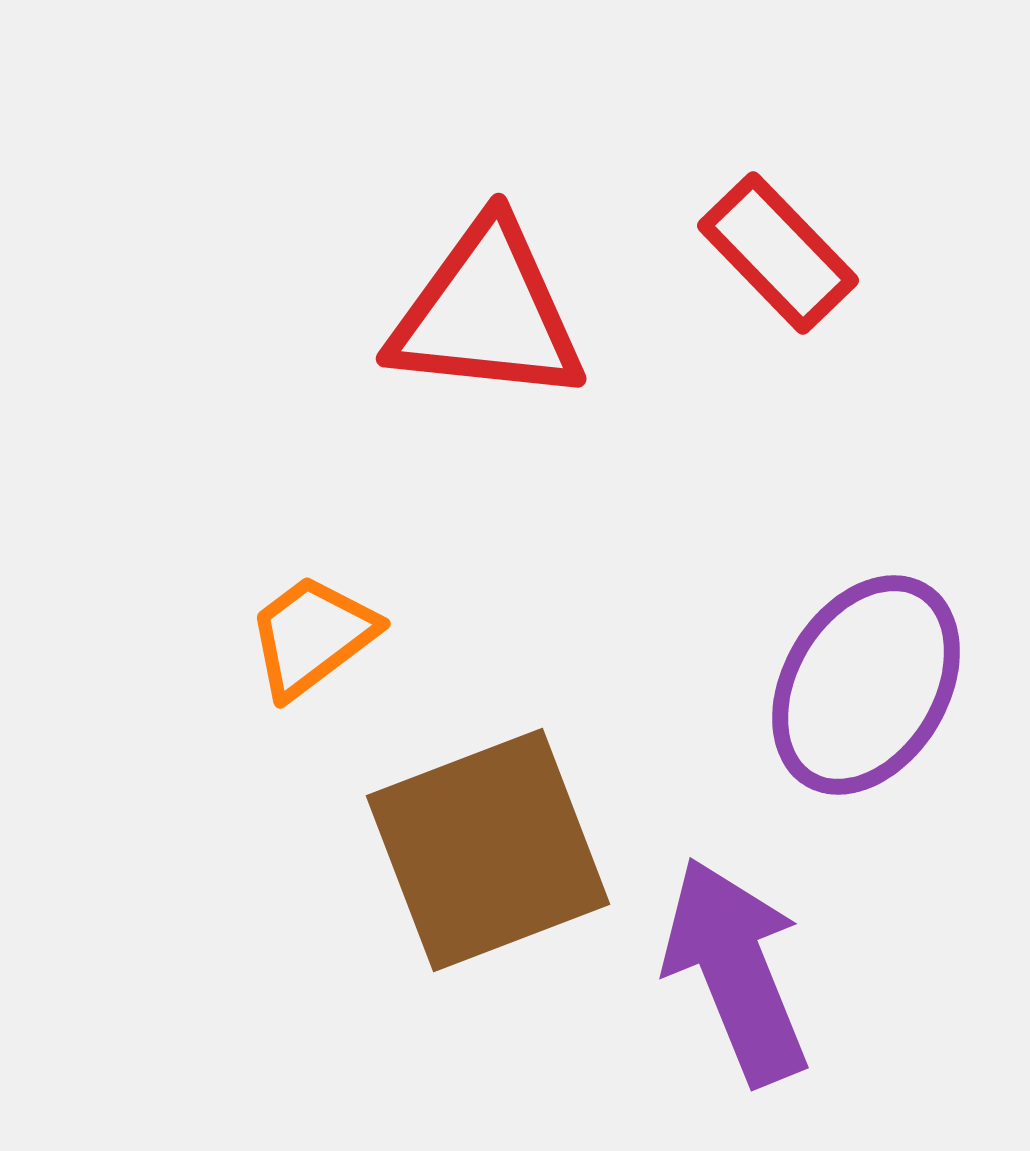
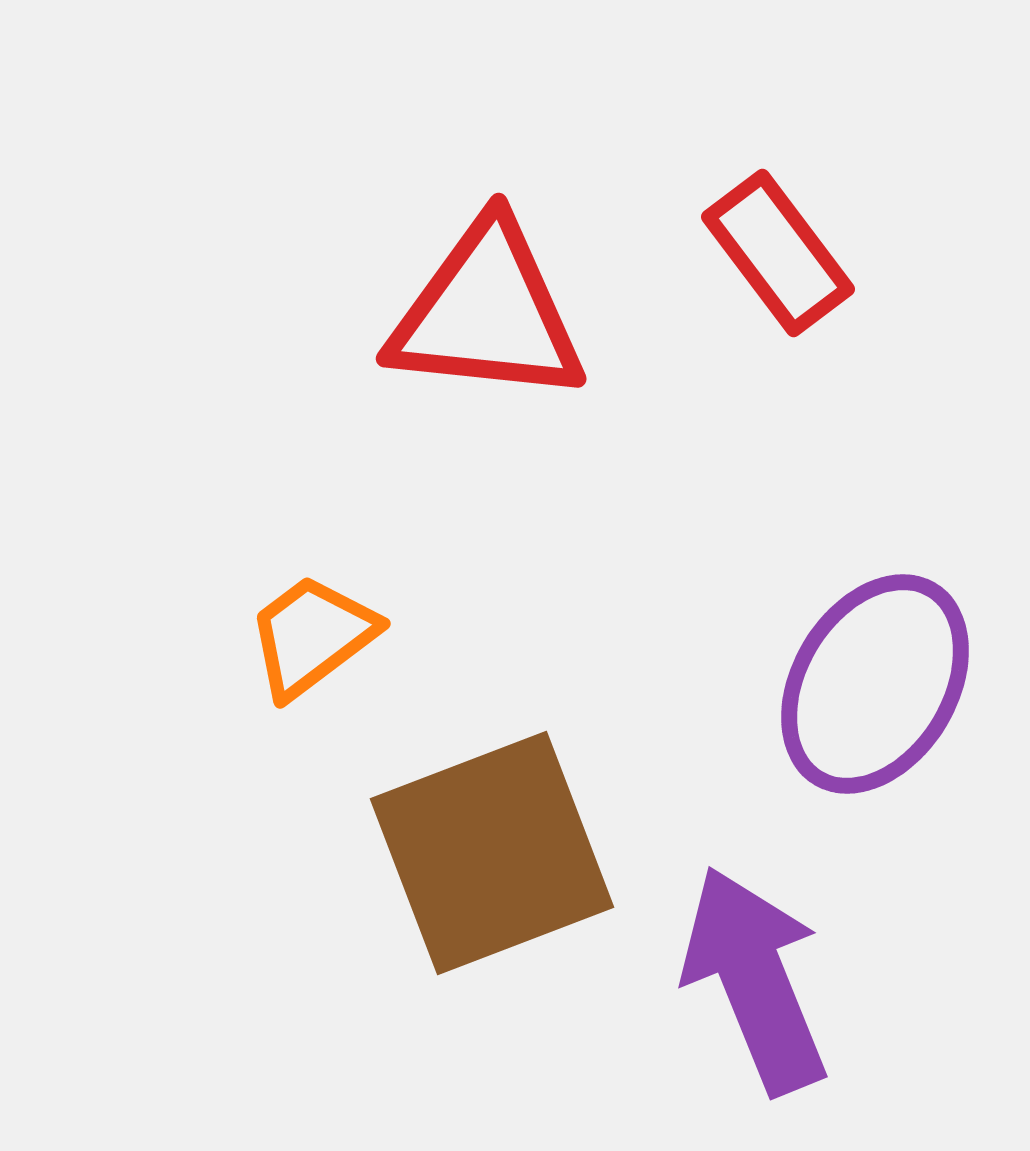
red rectangle: rotated 7 degrees clockwise
purple ellipse: moved 9 px right, 1 px up
brown square: moved 4 px right, 3 px down
purple arrow: moved 19 px right, 9 px down
